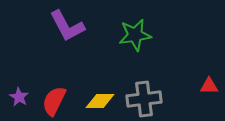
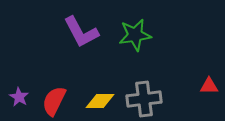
purple L-shape: moved 14 px right, 6 px down
